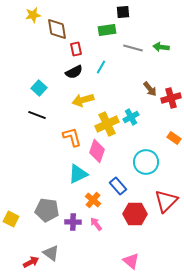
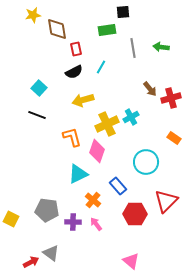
gray line: rotated 66 degrees clockwise
